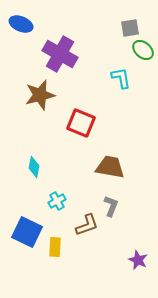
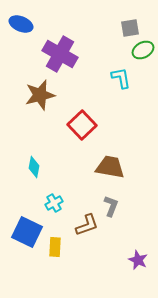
green ellipse: rotated 70 degrees counterclockwise
red square: moved 1 px right, 2 px down; rotated 24 degrees clockwise
cyan cross: moved 3 px left, 2 px down
